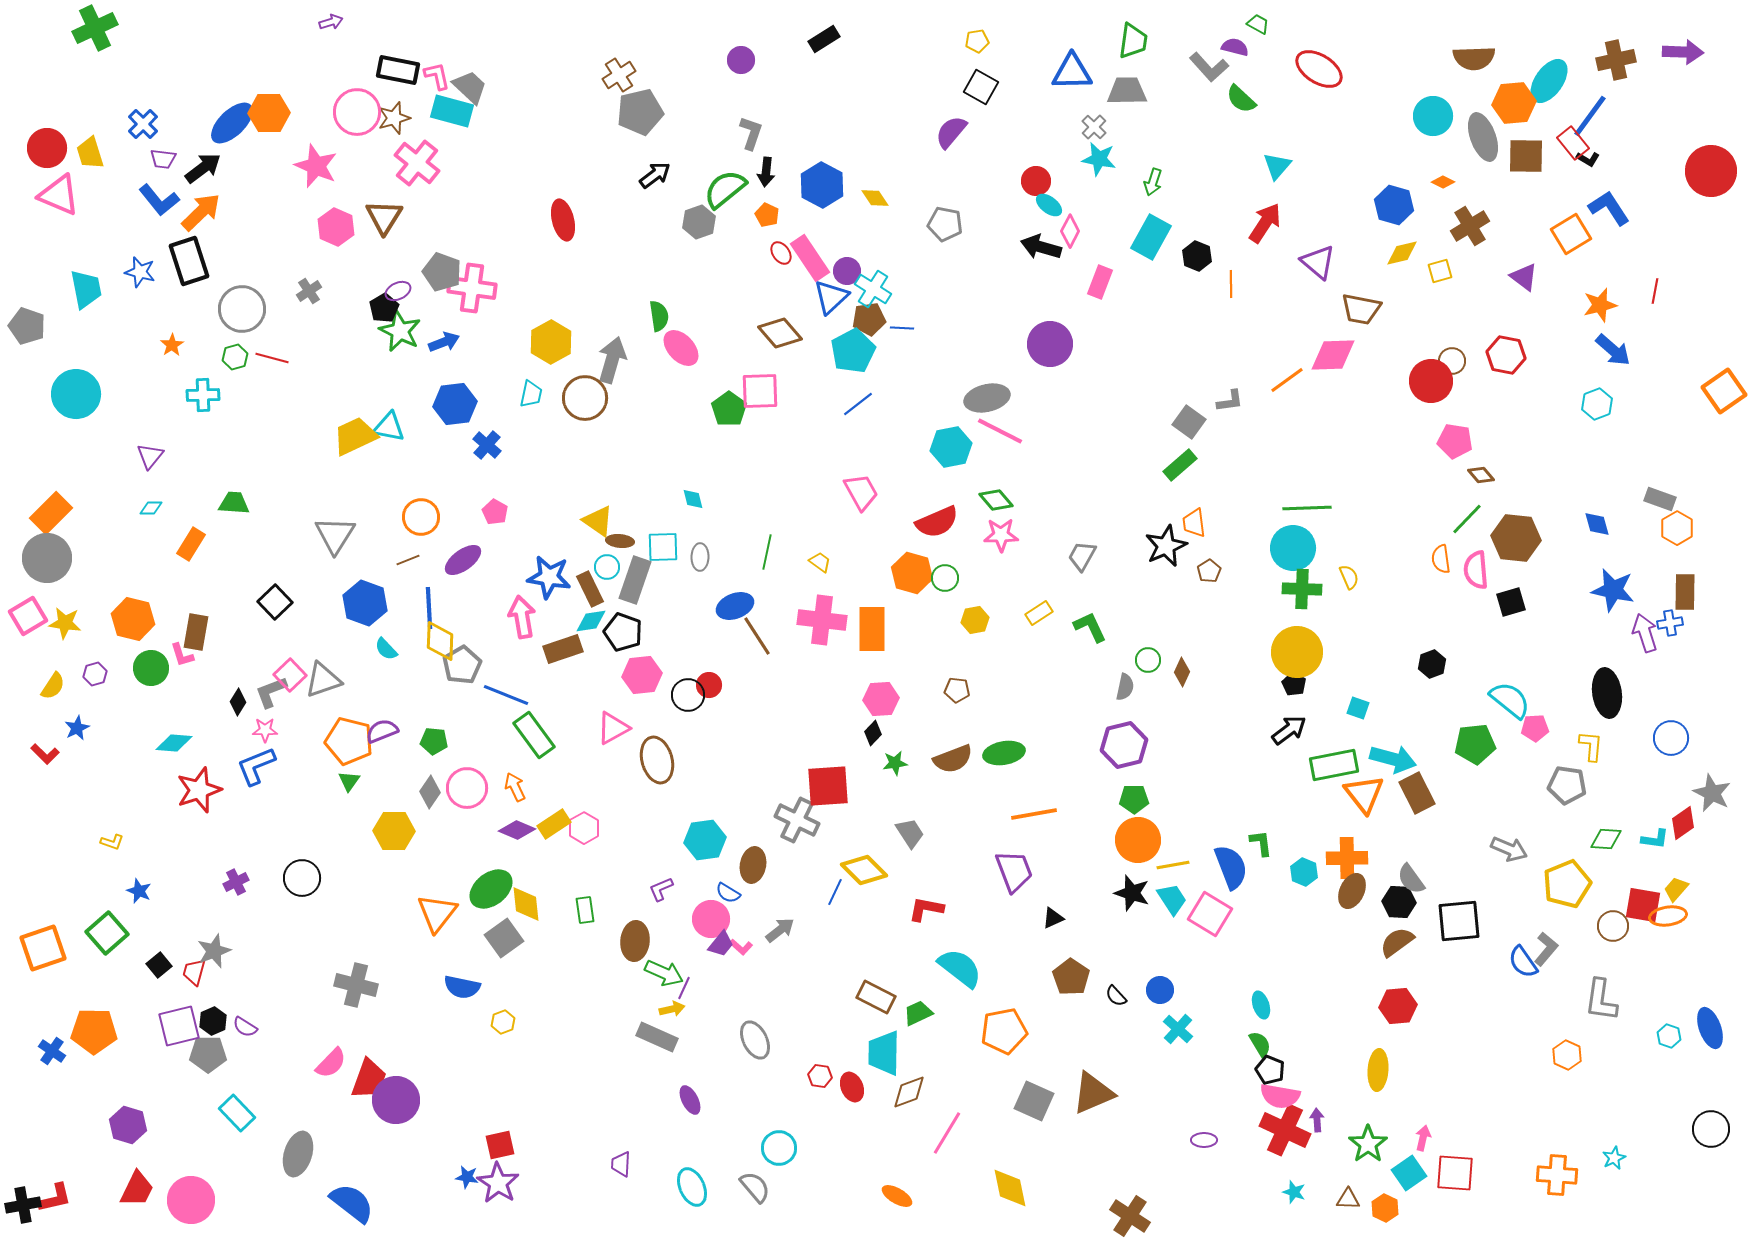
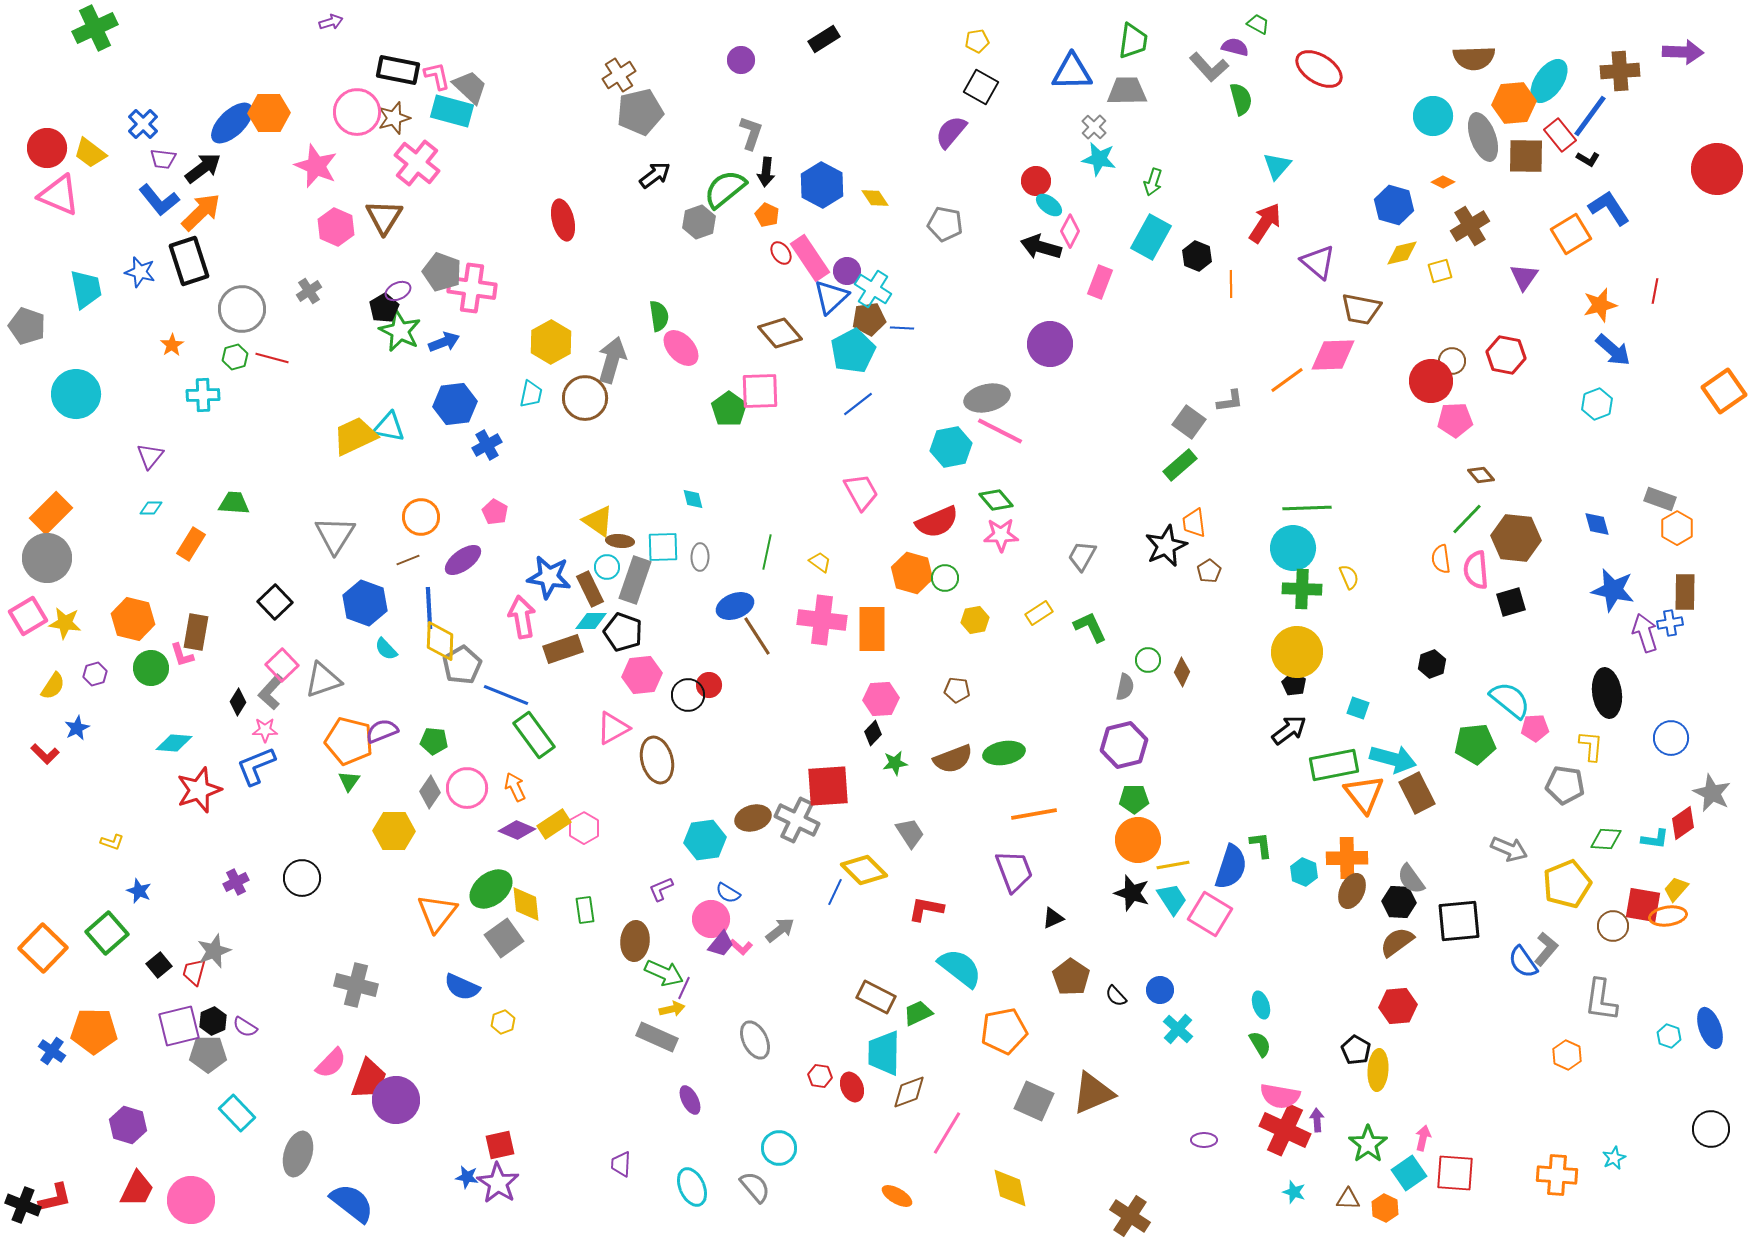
brown cross at (1616, 60): moved 4 px right, 11 px down; rotated 9 degrees clockwise
green semicircle at (1241, 99): rotated 148 degrees counterclockwise
red rectangle at (1573, 143): moved 13 px left, 8 px up
yellow trapezoid at (90, 153): rotated 36 degrees counterclockwise
red circle at (1711, 171): moved 6 px right, 2 px up
purple triangle at (1524, 277): rotated 28 degrees clockwise
pink pentagon at (1455, 441): moved 21 px up; rotated 12 degrees counterclockwise
blue cross at (487, 445): rotated 20 degrees clockwise
cyan diamond at (591, 621): rotated 8 degrees clockwise
pink square at (290, 675): moved 8 px left, 10 px up
gray L-shape at (271, 692): rotated 27 degrees counterclockwise
gray pentagon at (1567, 785): moved 2 px left
green L-shape at (1261, 843): moved 2 px down
brown ellipse at (753, 865): moved 47 px up; rotated 64 degrees clockwise
blue semicircle at (1231, 867): rotated 39 degrees clockwise
orange square at (43, 948): rotated 27 degrees counterclockwise
blue semicircle at (462, 987): rotated 12 degrees clockwise
black pentagon at (1270, 1070): moved 86 px right, 20 px up; rotated 8 degrees clockwise
black cross at (23, 1205): rotated 32 degrees clockwise
